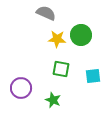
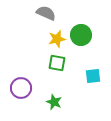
yellow star: rotated 18 degrees counterclockwise
green square: moved 4 px left, 6 px up
green star: moved 1 px right, 2 px down
